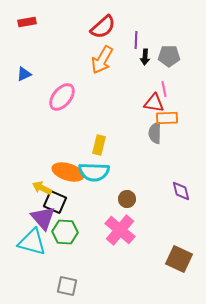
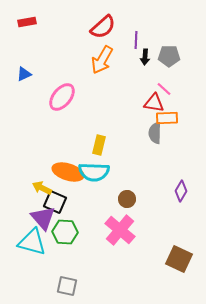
pink line: rotated 35 degrees counterclockwise
purple diamond: rotated 45 degrees clockwise
